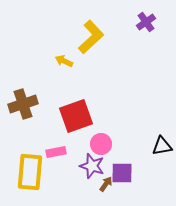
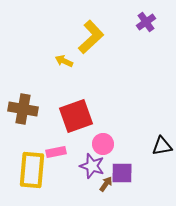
brown cross: moved 5 px down; rotated 28 degrees clockwise
pink circle: moved 2 px right
yellow rectangle: moved 2 px right, 2 px up
